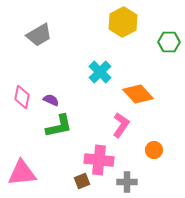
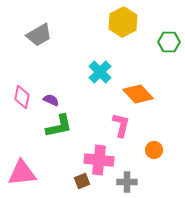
pink L-shape: rotated 20 degrees counterclockwise
